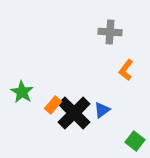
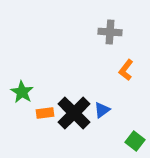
orange rectangle: moved 8 px left, 8 px down; rotated 42 degrees clockwise
